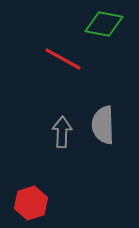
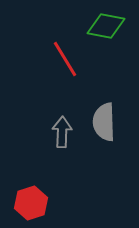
green diamond: moved 2 px right, 2 px down
red line: moved 2 px right; rotated 30 degrees clockwise
gray semicircle: moved 1 px right, 3 px up
